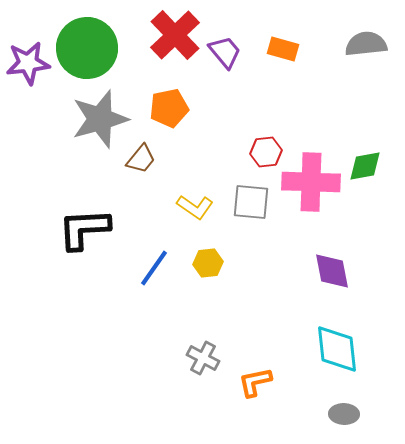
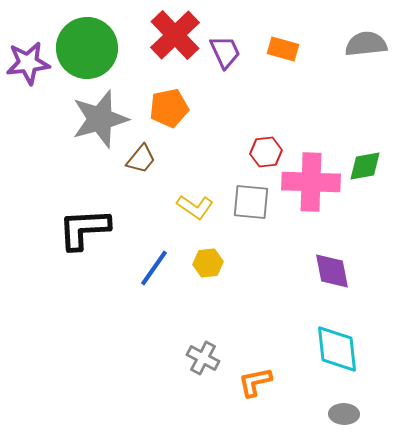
purple trapezoid: rotated 15 degrees clockwise
